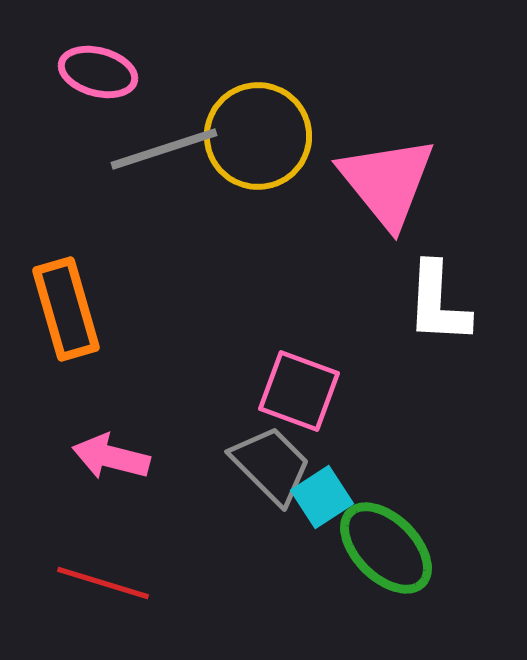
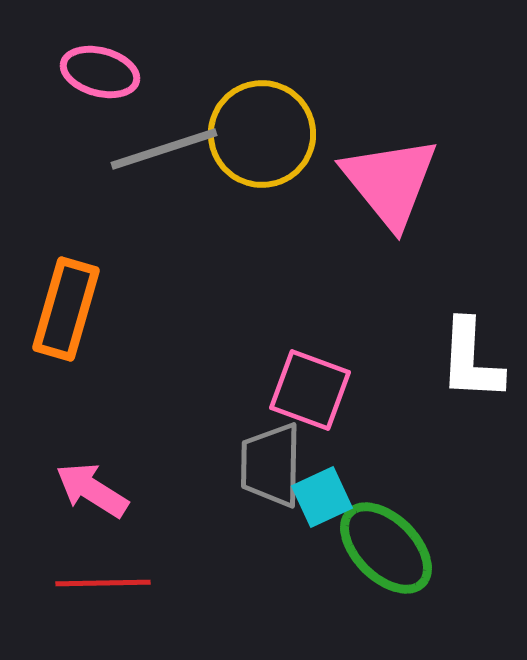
pink ellipse: moved 2 px right
yellow circle: moved 4 px right, 2 px up
pink triangle: moved 3 px right
white L-shape: moved 33 px right, 57 px down
orange rectangle: rotated 32 degrees clockwise
pink square: moved 11 px right, 1 px up
pink arrow: moved 19 px left, 33 px down; rotated 18 degrees clockwise
gray trapezoid: rotated 134 degrees counterclockwise
cyan square: rotated 8 degrees clockwise
red line: rotated 18 degrees counterclockwise
